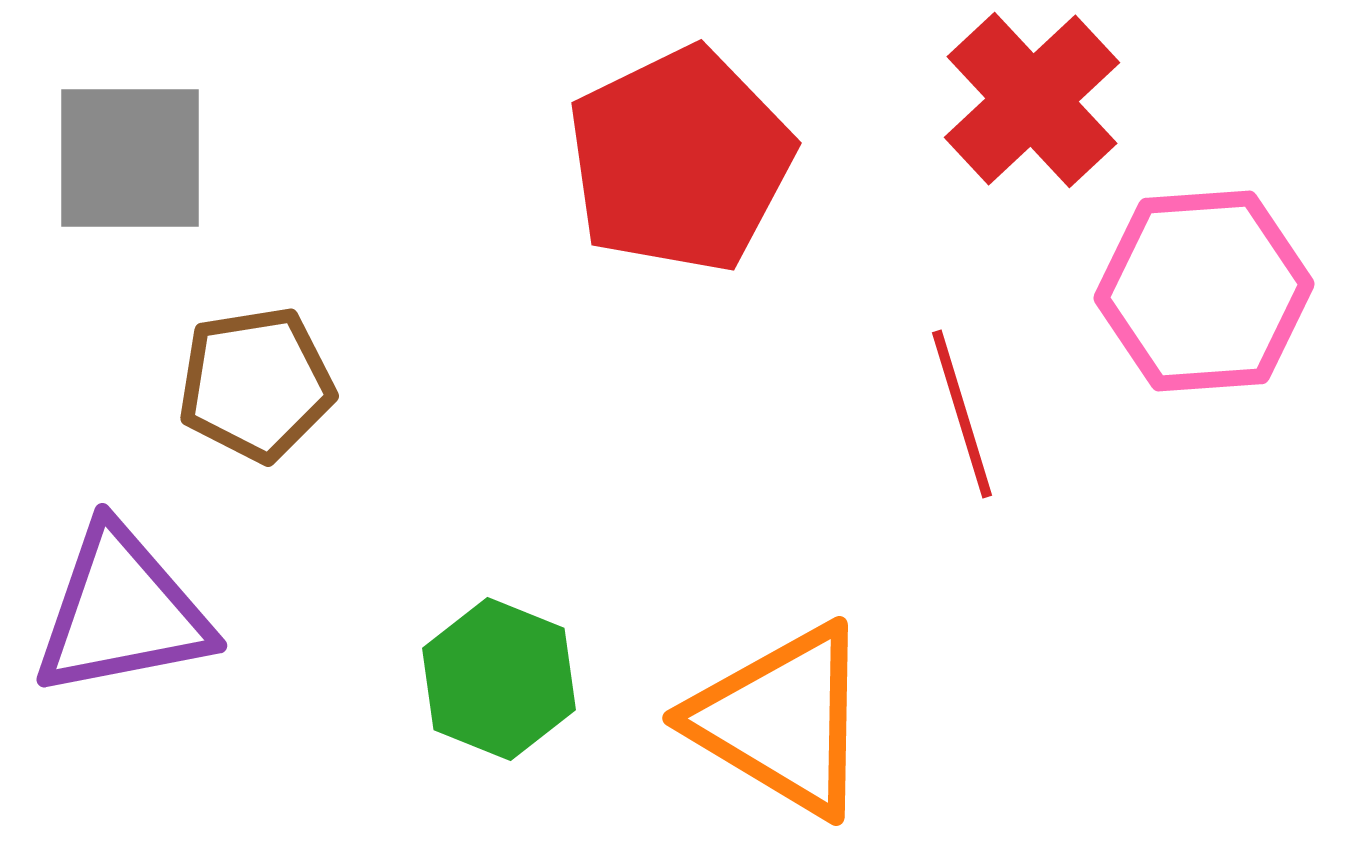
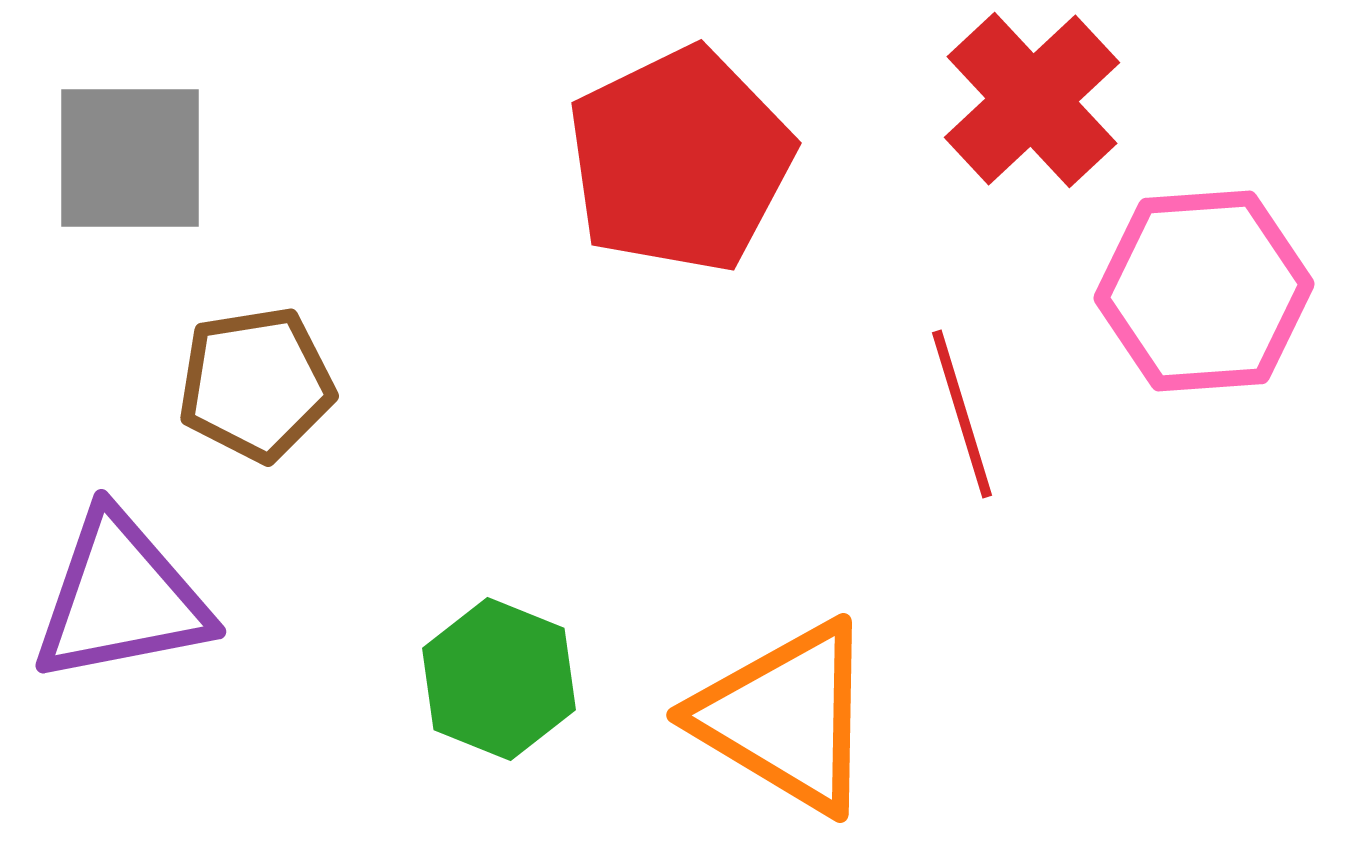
purple triangle: moved 1 px left, 14 px up
orange triangle: moved 4 px right, 3 px up
